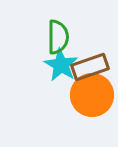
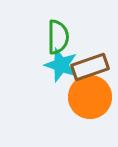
cyan star: rotated 12 degrees counterclockwise
orange circle: moved 2 px left, 2 px down
